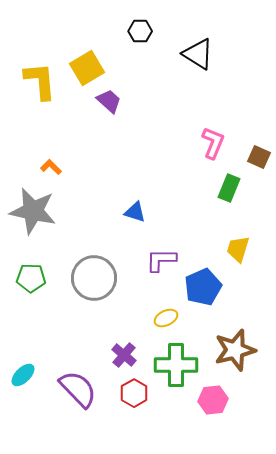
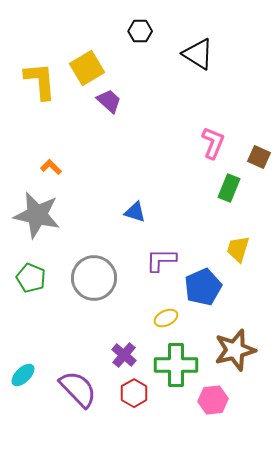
gray star: moved 4 px right, 4 px down
green pentagon: rotated 20 degrees clockwise
